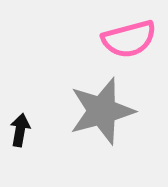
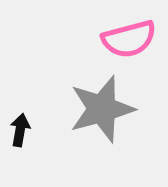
gray star: moved 2 px up
